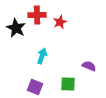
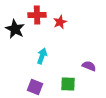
black star: moved 1 px left, 1 px down
